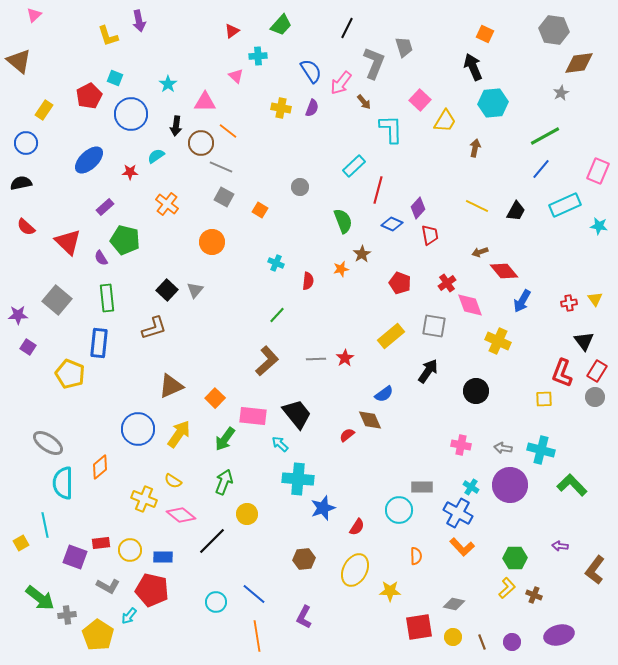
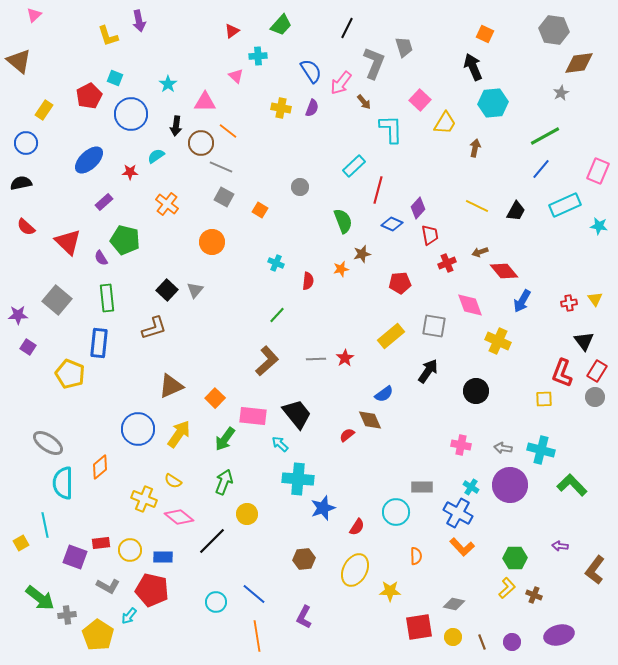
yellow trapezoid at (445, 121): moved 2 px down
purple rectangle at (105, 207): moved 1 px left, 5 px up
brown star at (362, 254): rotated 18 degrees clockwise
red pentagon at (400, 283): rotated 25 degrees counterclockwise
red cross at (447, 283): moved 20 px up; rotated 12 degrees clockwise
cyan circle at (399, 510): moved 3 px left, 2 px down
pink diamond at (181, 515): moved 2 px left, 2 px down
